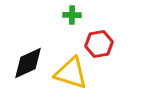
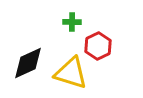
green cross: moved 7 px down
red hexagon: moved 1 px left, 2 px down; rotated 16 degrees counterclockwise
